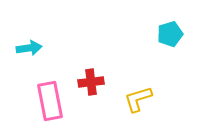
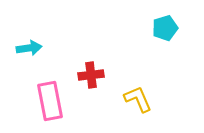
cyan pentagon: moved 5 px left, 6 px up
red cross: moved 7 px up
yellow L-shape: rotated 84 degrees clockwise
